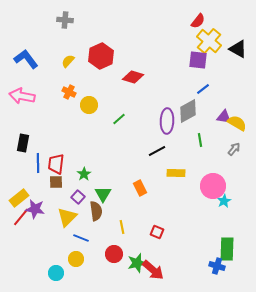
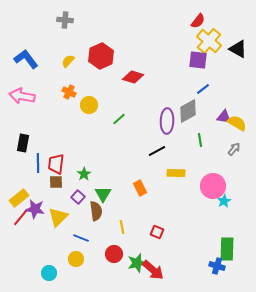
yellow triangle at (67, 217): moved 9 px left
cyan circle at (56, 273): moved 7 px left
